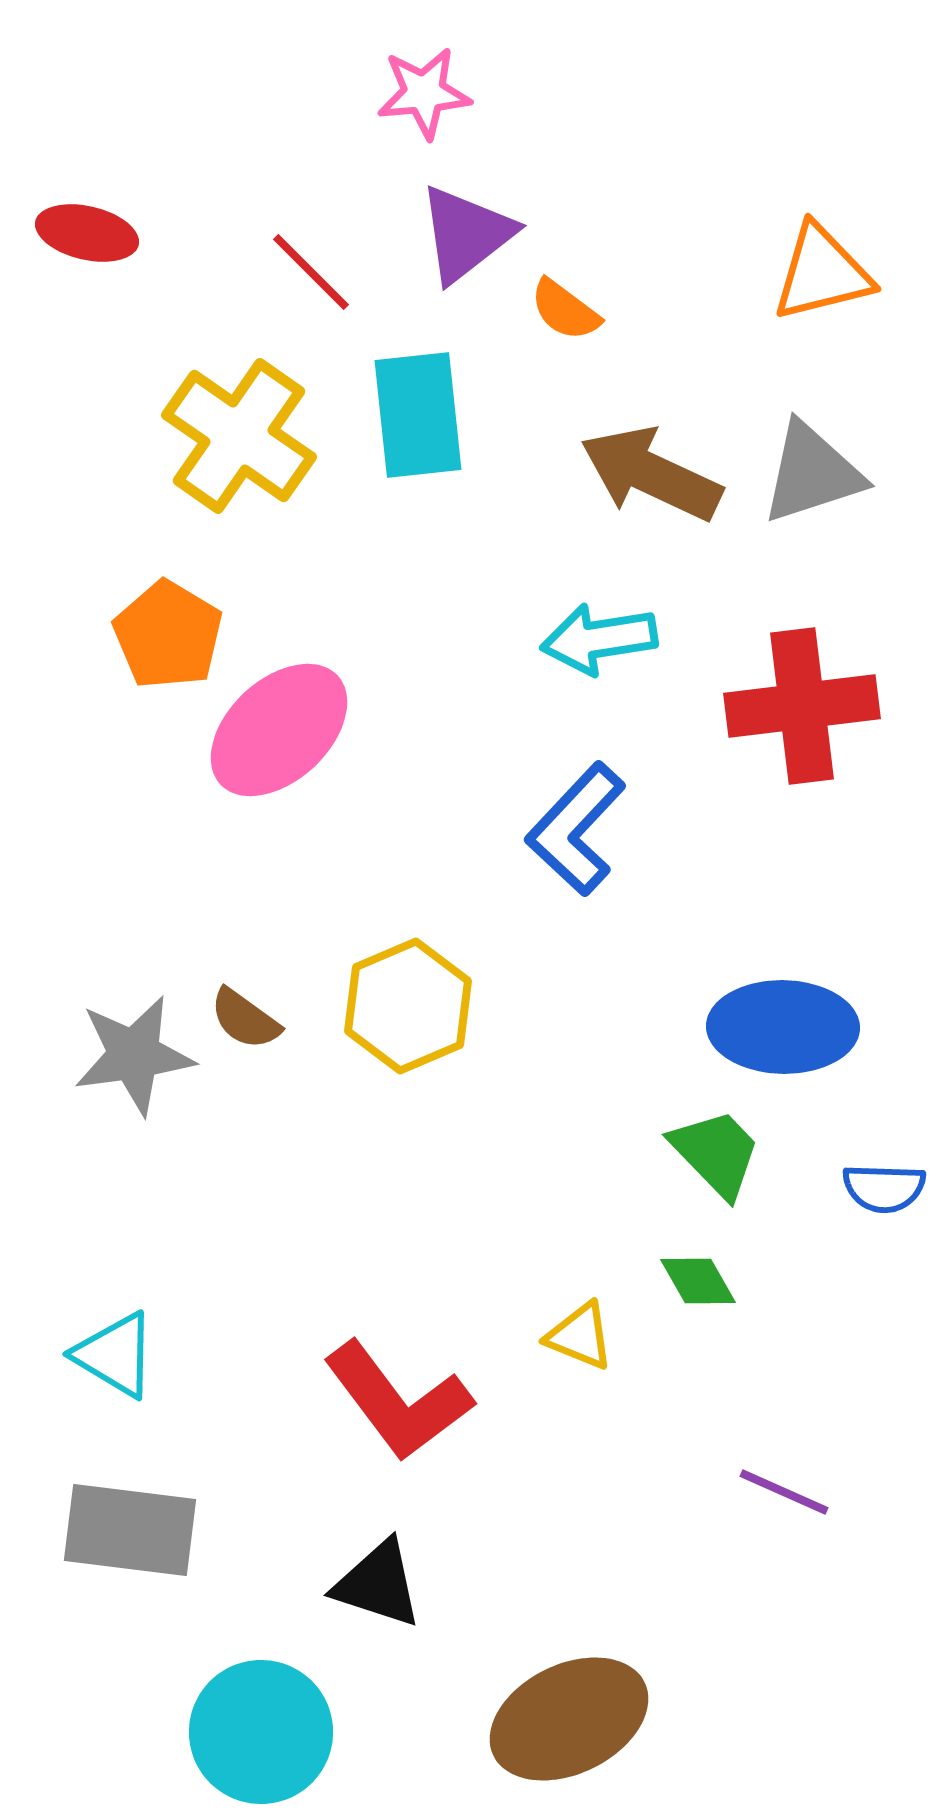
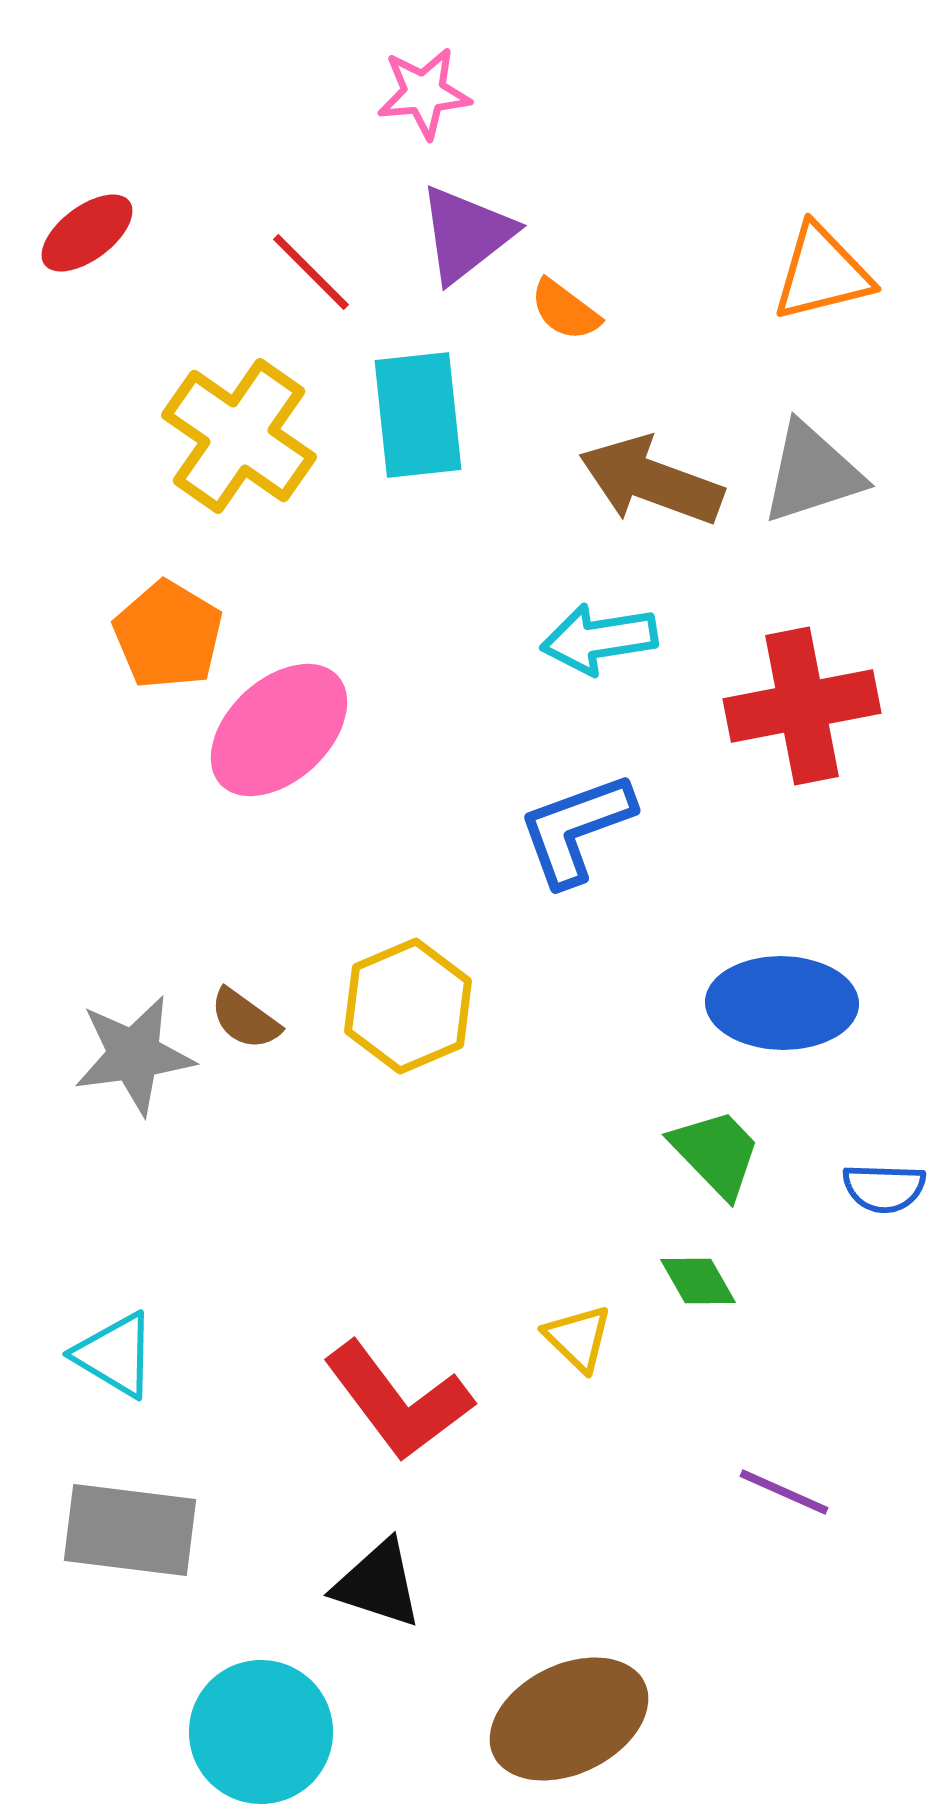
red ellipse: rotated 50 degrees counterclockwise
brown arrow: moved 7 px down; rotated 5 degrees counterclockwise
red cross: rotated 4 degrees counterclockwise
blue L-shape: rotated 27 degrees clockwise
blue ellipse: moved 1 px left, 24 px up
yellow triangle: moved 2 px left, 2 px down; rotated 22 degrees clockwise
